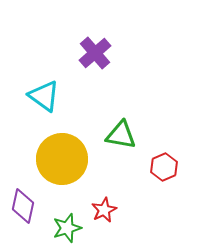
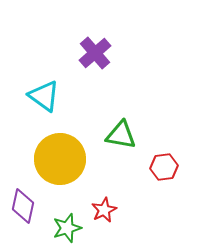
yellow circle: moved 2 px left
red hexagon: rotated 16 degrees clockwise
